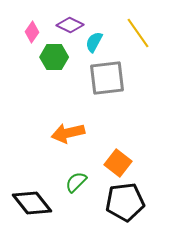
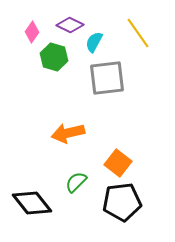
green hexagon: rotated 16 degrees clockwise
black pentagon: moved 3 px left
